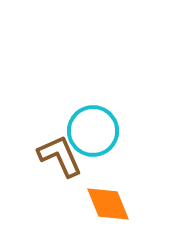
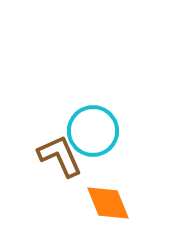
orange diamond: moved 1 px up
